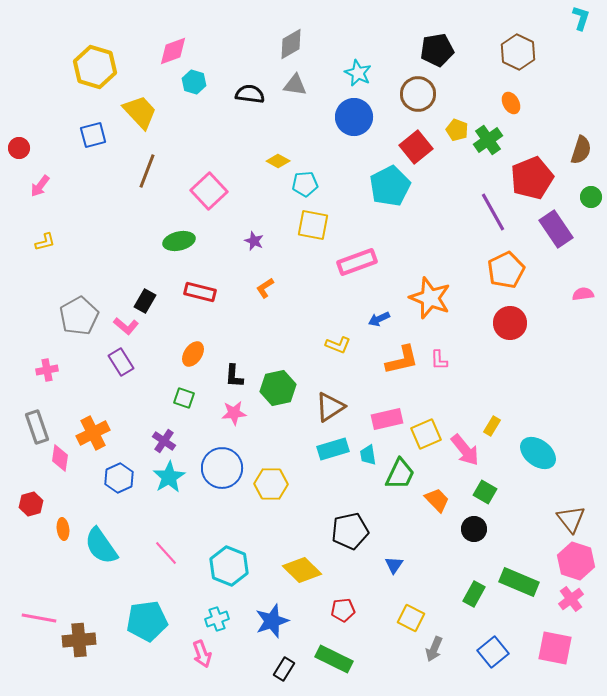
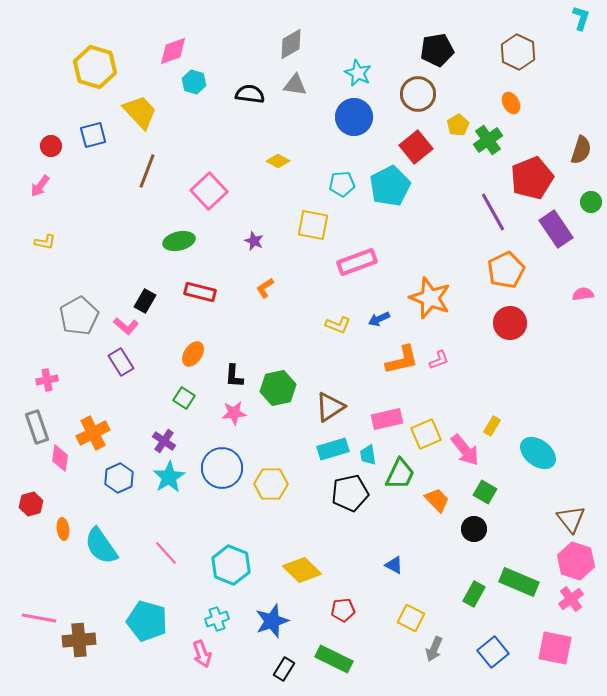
yellow pentagon at (457, 130): moved 1 px right, 5 px up; rotated 20 degrees clockwise
red circle at (19, 148): moved 32 px right, 2 px up
cyan pentagon at (305, 184): moved 37 px right
green circle at (591, 197): moved 5 px down
yellow L-shape at (45, 242): rotated 25 degrees clockwise
yellow L-shape at (338, 345): moved 20 px up
pink L-shape at (439, 360): rotated 110 degrees counterclockwise
pink cross at (47, 370): moved 10 px down
green square at (184, 398): rotated 15 degrees clockwise
black pentagon at (350, 531): moved 38 px up
blue triangle at (394, 565): rotated 36 degrees counterclockwise
cyan hexagon at (229, 566): moved 2 px right, 1 px up
cyan pentagon at (147, 621): rotated 24 degrees clockwise
